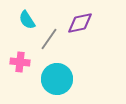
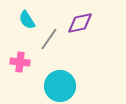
cyan circle: moved 3 px right, 7 px down
